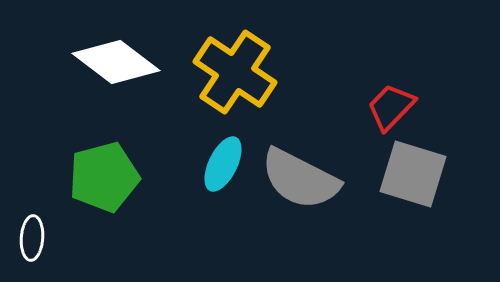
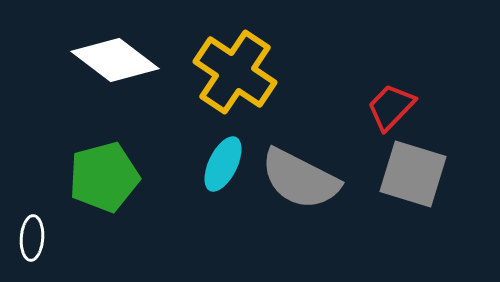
white diamond: moved 1 px left, 2 px up
